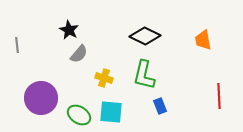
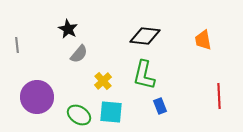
black star: moved 1 px left, 1 px up
black diamond: rotated 20 degrees counterclockwise
yellow cross: moved 1 px left, 3 px down; rotated 30 degrees clockwise
purple circle: moved 4 px left, 1 px up
